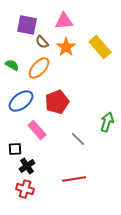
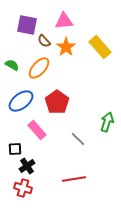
brown semicircle: moved 2 px right, 1 px up
red pentagon: rotated 15 degrees counterclockwise
red cross: moved 2 px left, 1 px up
